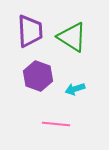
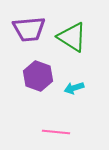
purple trapezoid: moved 1 px left, 2 px up; rotated 88 degrees clockwise
cyan arrow: moved 1 px left, 1 px up
pink line: moved 8 px down
